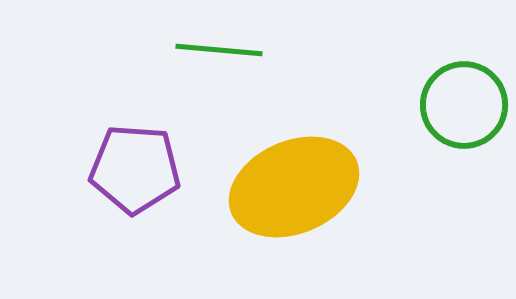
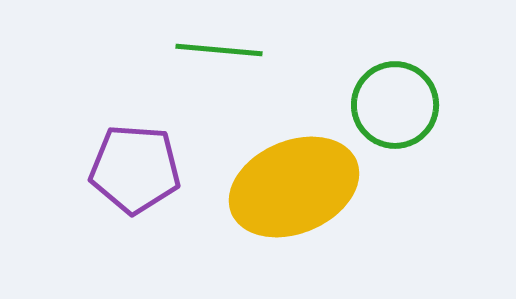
green circle: moved 69 px left
